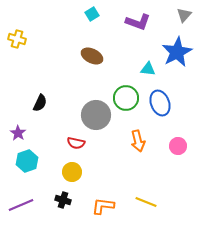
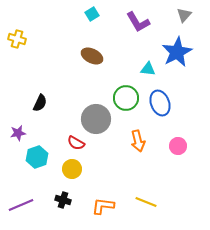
purple L-shape: rotated 40 degrees clockwise
gray circle: moved 4 px down
purple star: rotated 28 degrees clockwise
red semicircle: rotated 18 degrees clockwise
cyan hexagon: moved 10 px right, 4 px up
yellow circle: moved 3 px up
